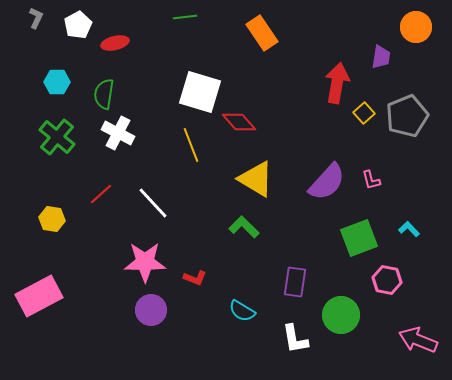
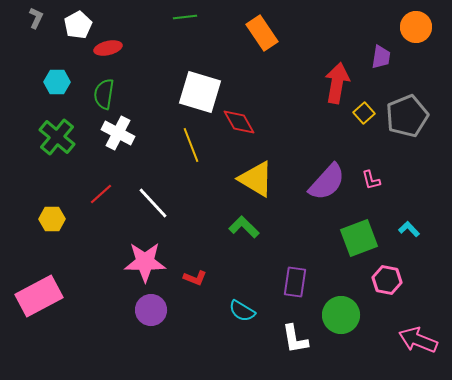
red ellipse: moved 7 px left, 5 px down
red diamond: rotated 12 degrees clockwise
yellow hexagon: rotated 10 degrees counterclockwise
